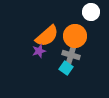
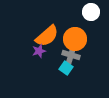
orange circle: moved 3 px down
